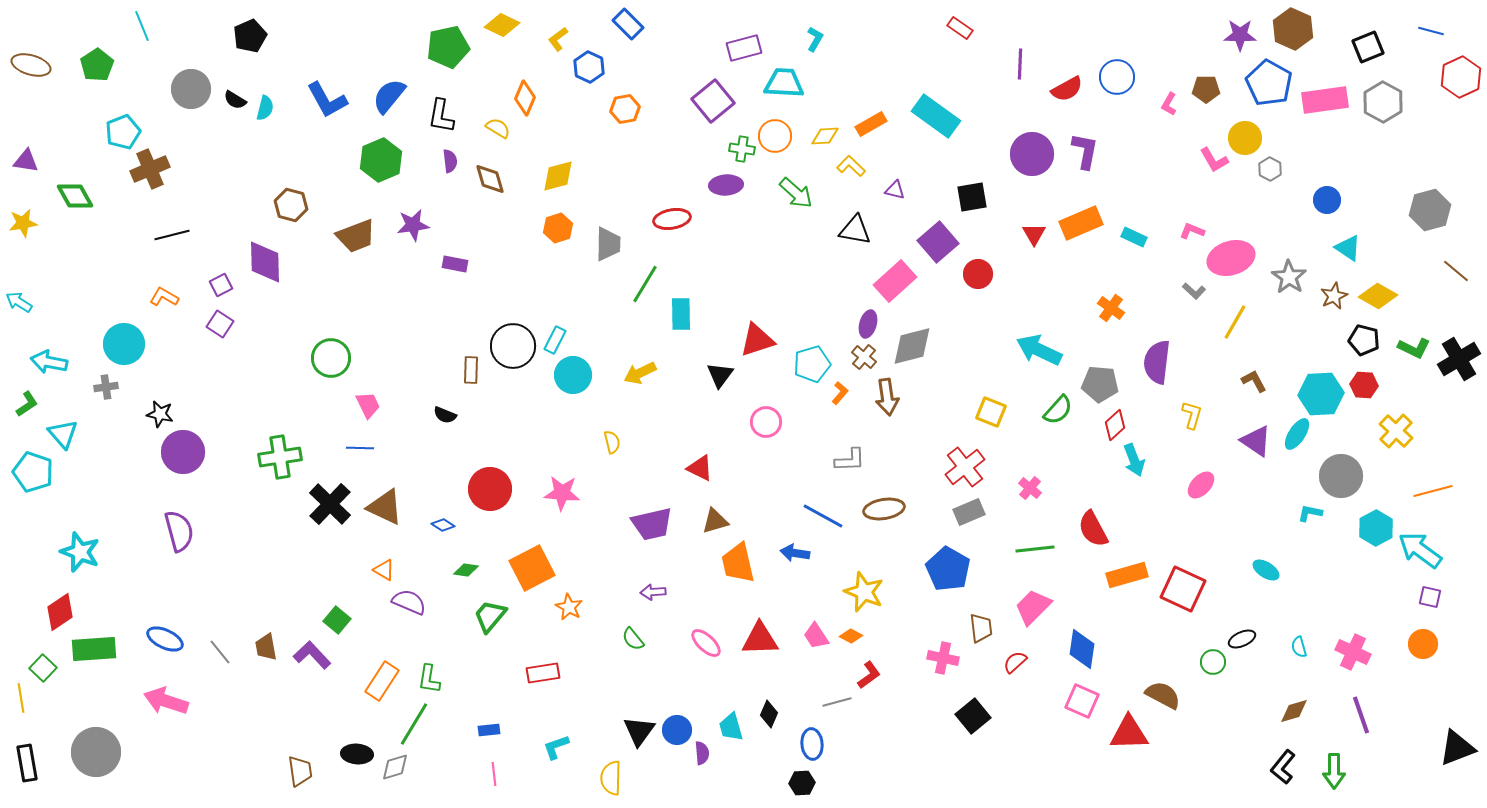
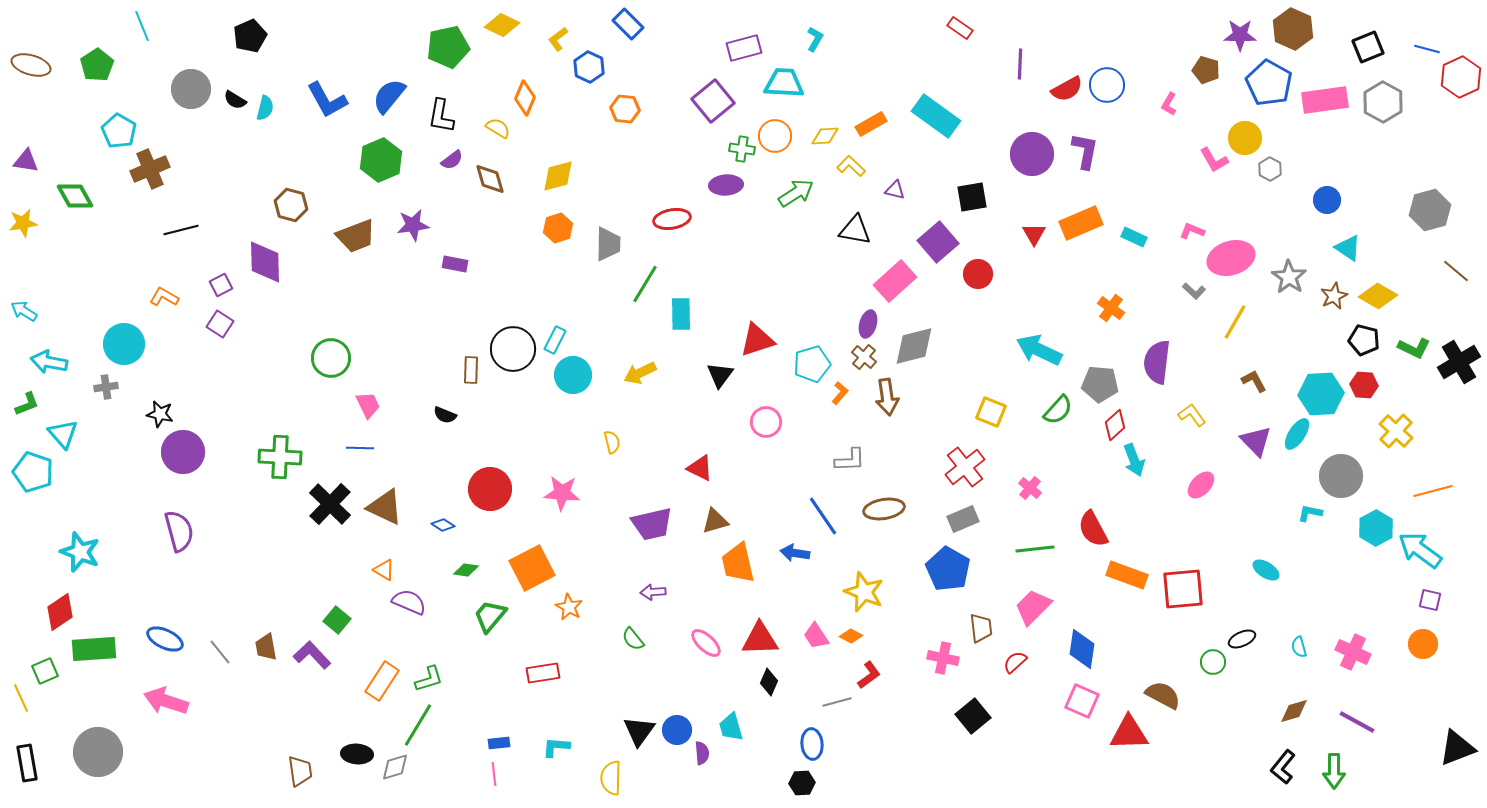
blue line at (1431, 31): moved 4 px left, 18 px down
blue circle at (1117, 77): moved 10 px left, 8 px down
brown pentagon at (1206, 89): moved 19 px up; rotated 16 degrees clockwise
orange hexagon at (625, 109): rotated 16 degrees clockwise
cyan pentagon at (123, 132): moved 4 px left, 1 px up; rotated 20 degrees counterclockwise
purple semicircle at (450, 161): moved 2 px right, 1 px up; rotated 60 degrees clockwise
green arrow at (796, 193): rotated 75 degrees counterclockwise
black line at (172, 235): moved 9 px right, 5 px up
cyan arrow at (19, 302): moved 5 px right, 9 px down
black circle at (513, 346): moved 3 px down
gray diamond at (912, 346): moved 2 px right
black cross at (1459, 359): moved 3 px down
green L-shape at (27, 404): rotated 12 degrees clockwise
yellow L-shape at (1192, 415): rotated 52 degrees counterclockwise
purple triangle at (1256, 441): rotated 12 degrees clockwise
green cross at (280, 457): rotated 12 degrees clockwise
gray rectangle at (969, 512): moved 6 px left, 7 px down
blue line at (823, 516): rotated 27 degrees clockwise
orange rectangle at (1127, 575): rotated 36 degrees clockwise
red square at (1183, 589): rotated 30 degrees counterclockwise
purple square at (1430, 597): moved 3 px down
green square at (43, 668): moved 2 px right, 3 px down; rotated 24 degrees clockwise
green L-shape at (429, 679): rotated 116 degrees counterclockwise
yellow line at (21, 698): rotated 16 degrees counterclockwise
black diamond at (769, 714): moved 32 px up
purple line at (1361, 715): moved 4 px left, 7 px down; rotated 42 degrees counterclockwise
green line at (414, 724): moved 4 px right, 1 px down
blue rectangle at (489, 730): moved 10 px right, 13 px down
cyan L-shape at (556, 747): rotated 24 degrees clockwise
gray circle at (96, 752): moved 2 px right
